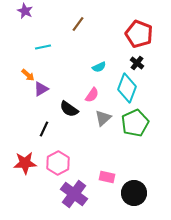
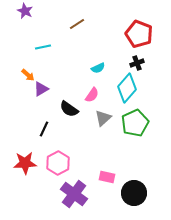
brown line: moved 1 px left; rotated 21 degrees clockwise
black cross: rotated 32 degrees clockwise
cyan semicircle: moved 1 px left, 1 px down
cyan diamond: rotated 20 degrees clockwise
